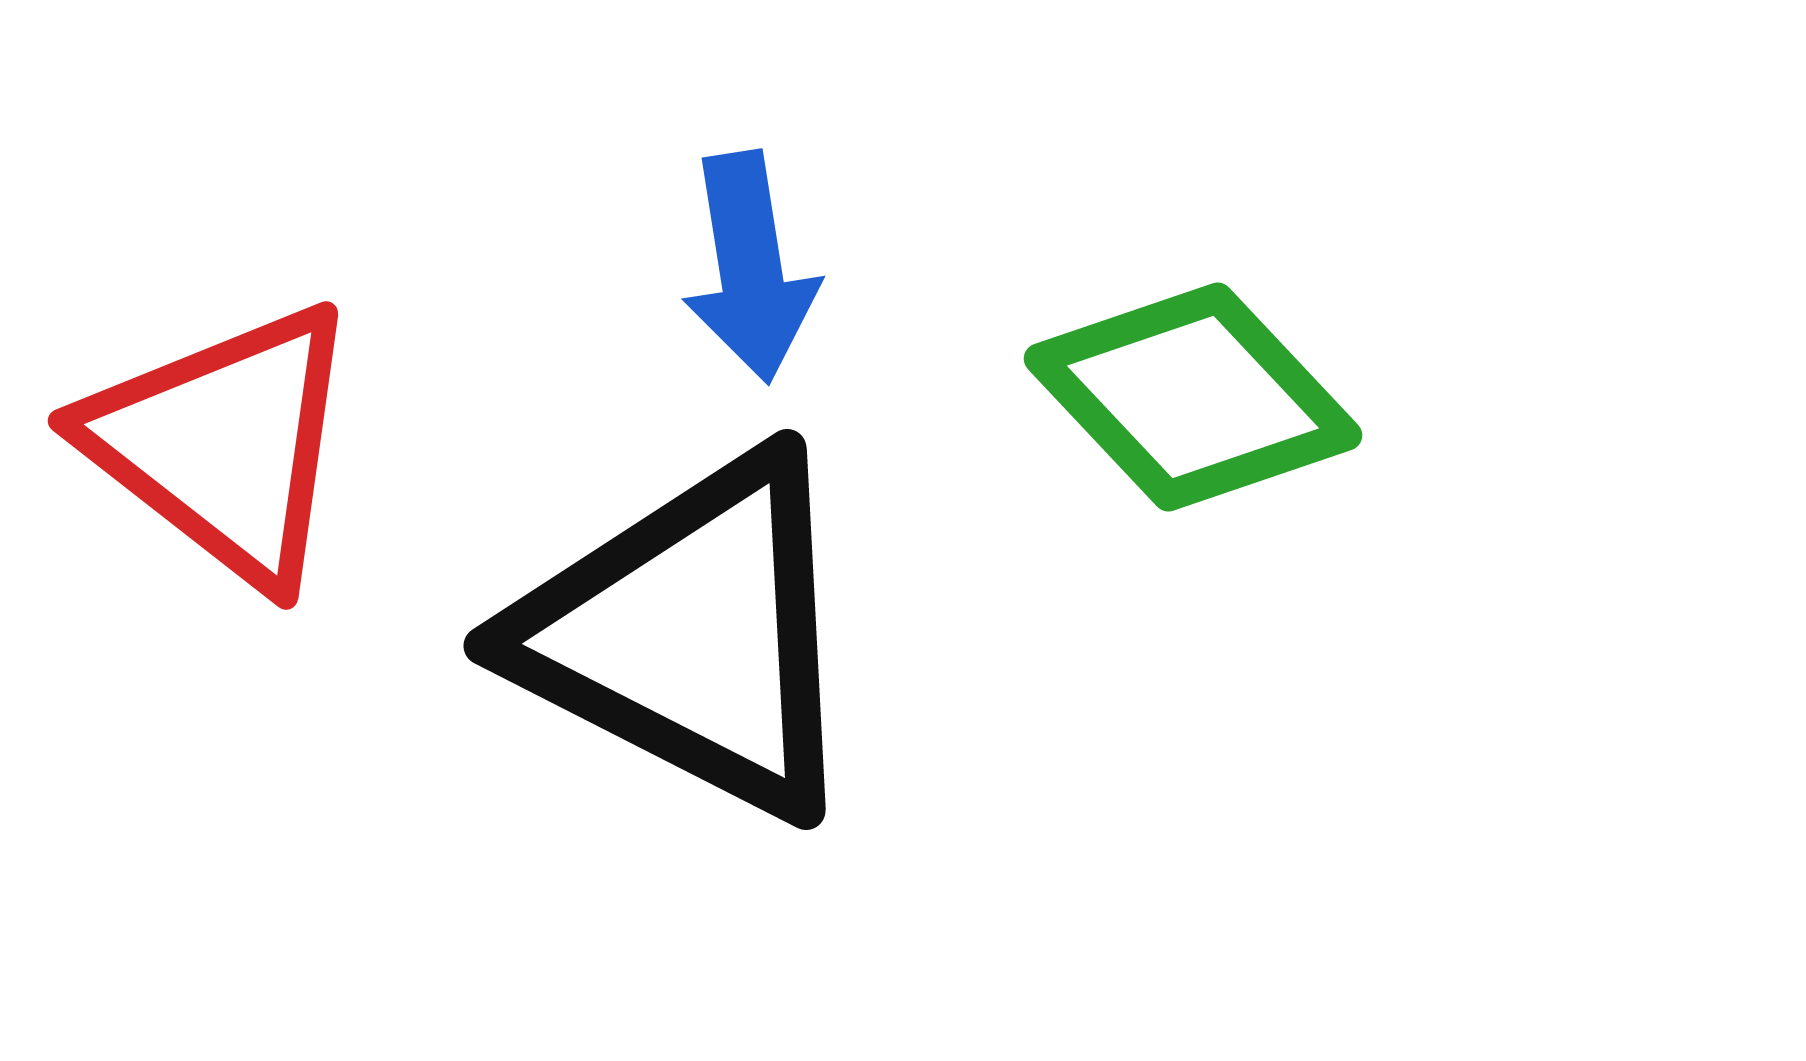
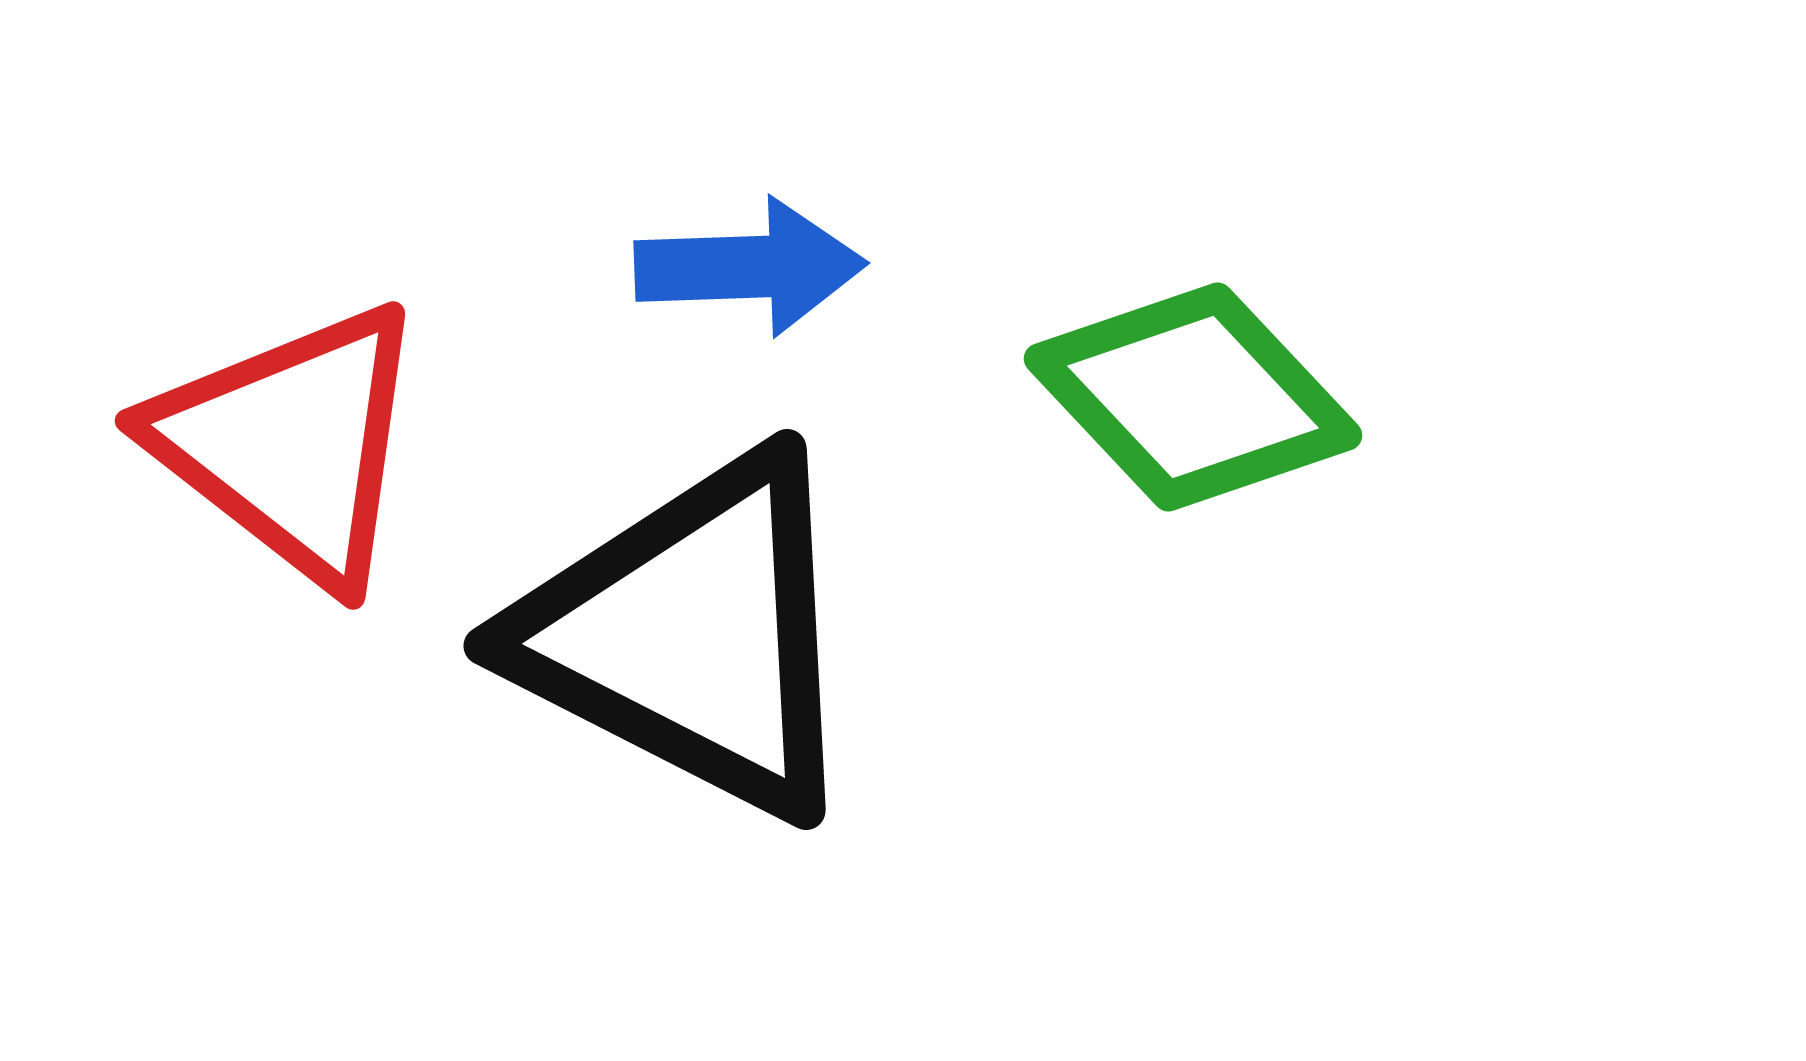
blue arrow: rotated 83 degrees counterclockwise
red triangle: moved 67 px right
